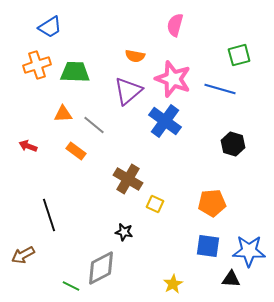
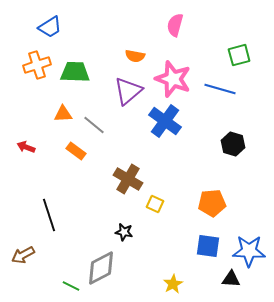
red arrow: moved 2 px left, 1 px down
